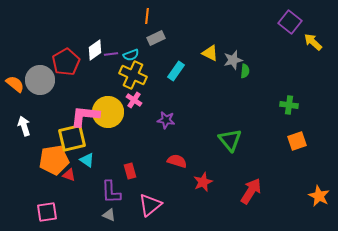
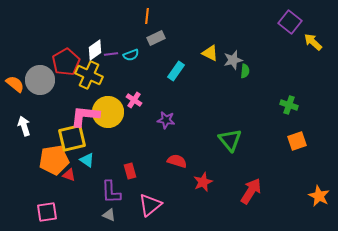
yellow cross: moved 44 px left
green cross: rotated 12 degrees clockwise
